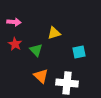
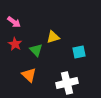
pink arrow: rotated 32 degrees clockwise
yellow triangle: moved 1 px left, 4 px down
orange triangle: moved 12 px left, 1 px up
white cross: rotated 20 degrees counterclockwise
